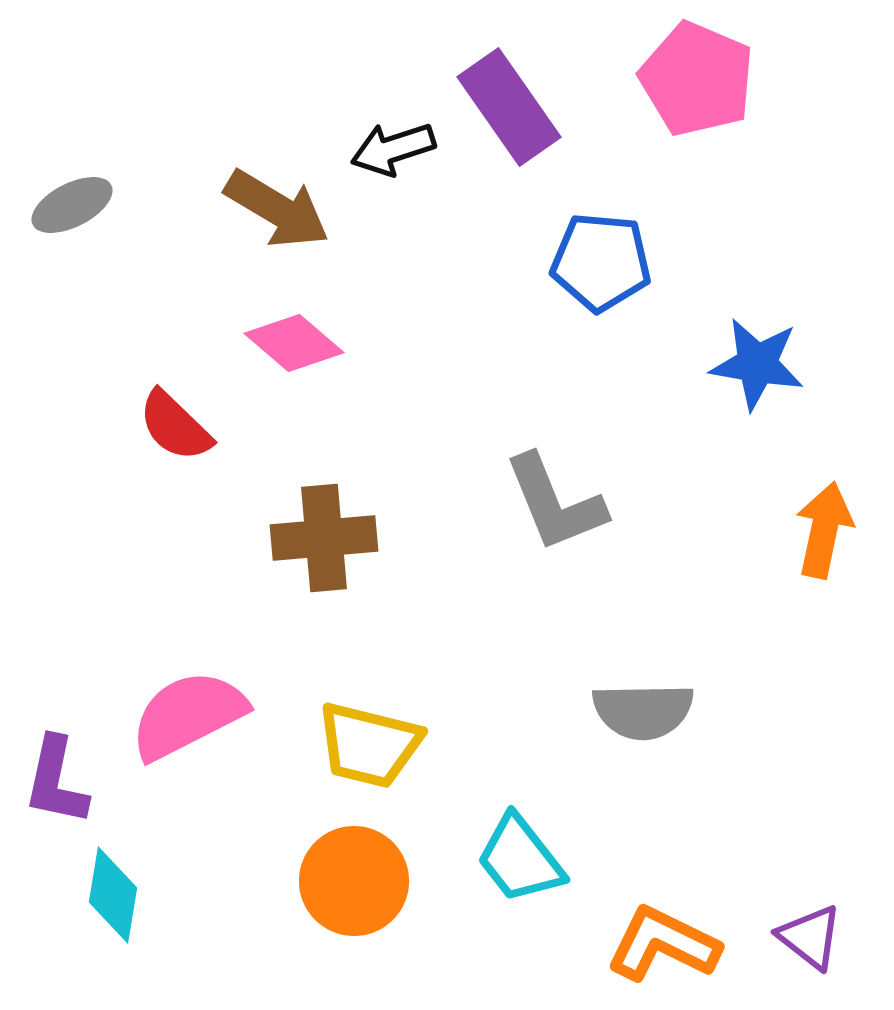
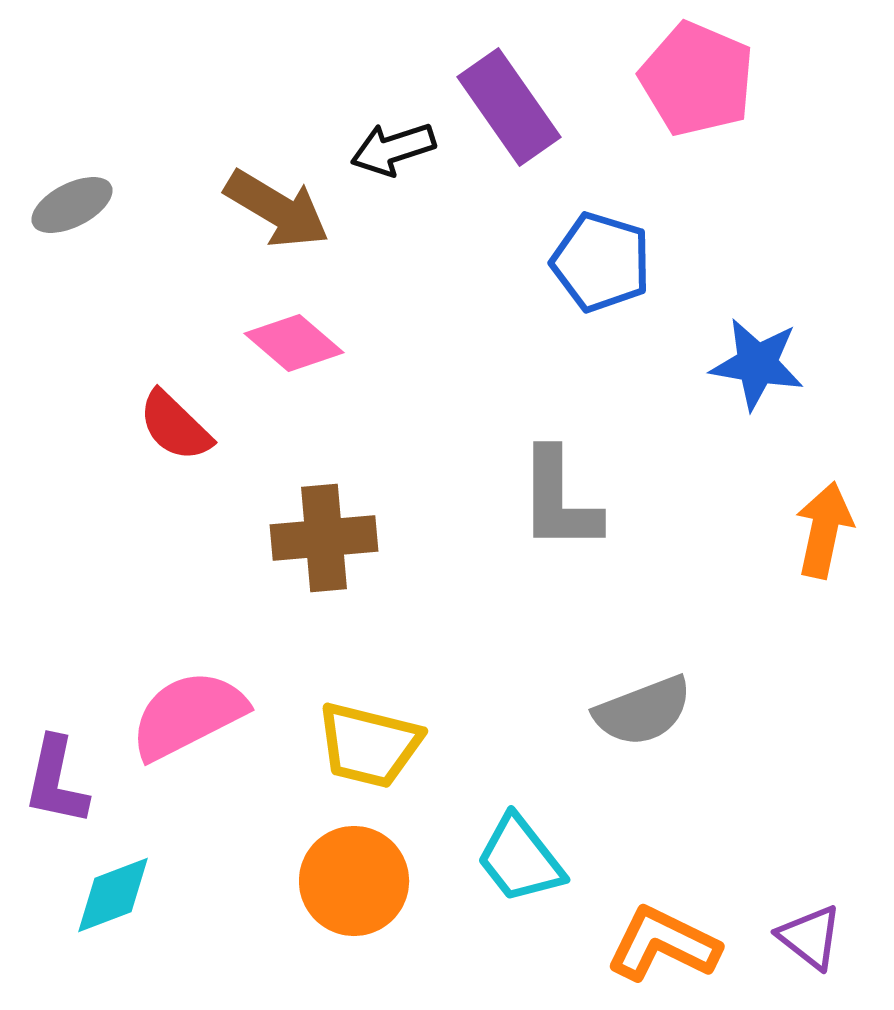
blue pentagon: rotated 12 degrees clockwise
gray L-shape: moved 4 px right, 3 px up; rotated 22 degrees clockwise
gray semicircle: rotated 20 degrees counterclockwise
cyan diamond: rotated 60 degrees clockwise
